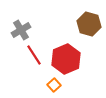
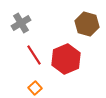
brown hexagon: moved 2 px left
gray cross: moved 7 px up
orange square: moved 19 px left, 3 px down
